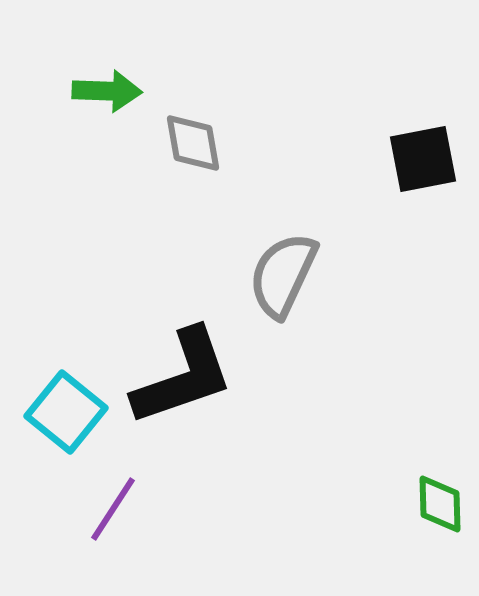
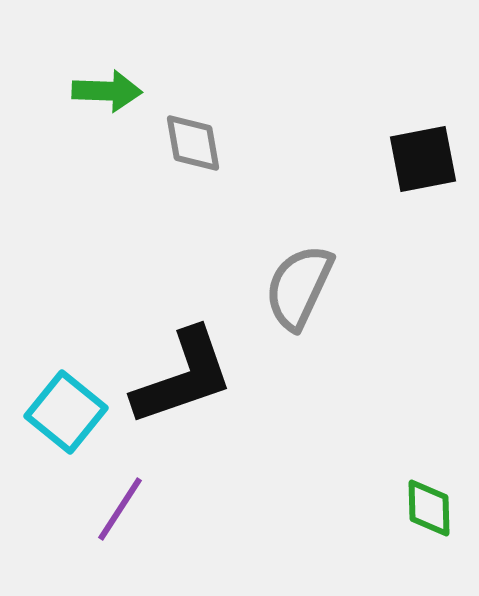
gray semicircle: moved 16 px right, 12 px down
green diamond: moved 11 px left, 4 px down
purple line: moved 7 px right
